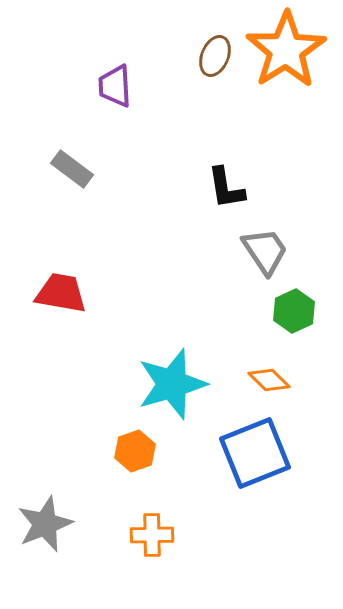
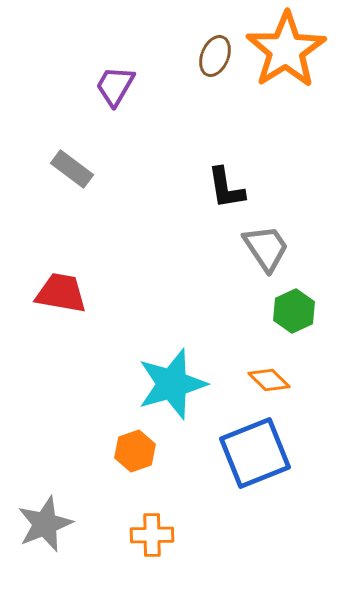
purple trapezoid: rotated 33 degrees clockwise
gray trapezoid: moved 1 px right, 3 px up
